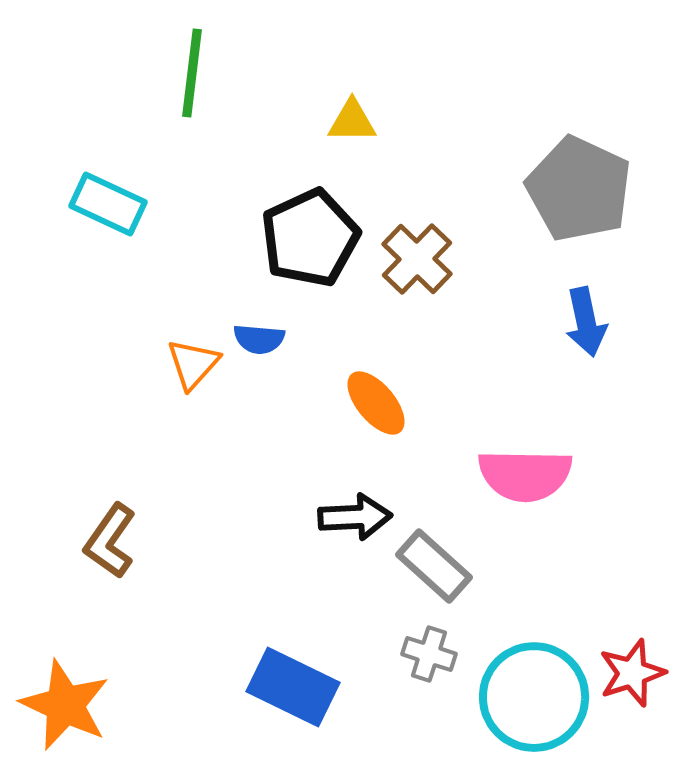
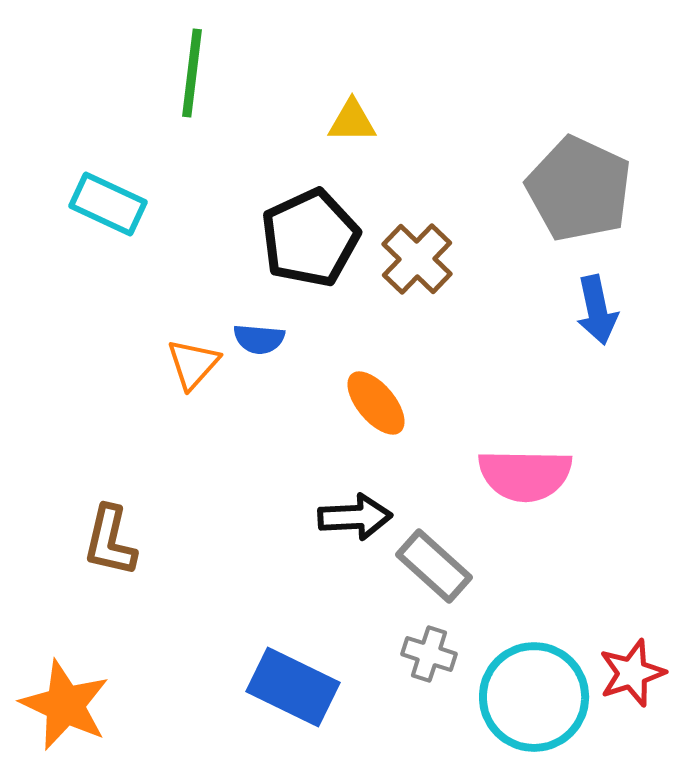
blue arrow: moved 11 px right, 12 px up
brown L-shape: rotated 22 degrees counterclockwise
